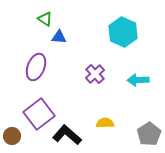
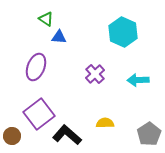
green triangle: moved 1 px right
